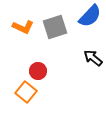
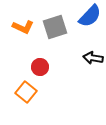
black arrow: rotated 30 degrees counterclockwise
red circle: moved 2 px right, 4 px up
